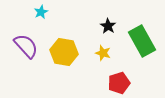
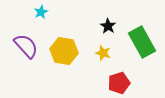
green rectangle: moved 1 px down
yellow hexagon: moved 1 px up
